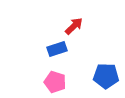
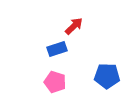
blue pentagon: moved 1 px right
